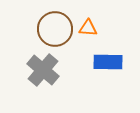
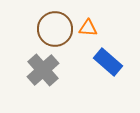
blue rectangle: rotated 40 degrees clockwise
gray cross: rotated 8 degrees clockwise
